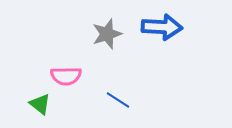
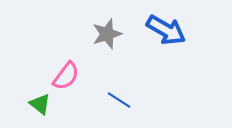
blue arrow: moved 4 px right, 3 px down; rotated 27 degrees clockwise
pink semicircle: rotated 52 degrees counterclockwise
blue line: moved 1 px right
